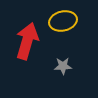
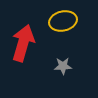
red arrow: moved 4 px left, 2 px down
